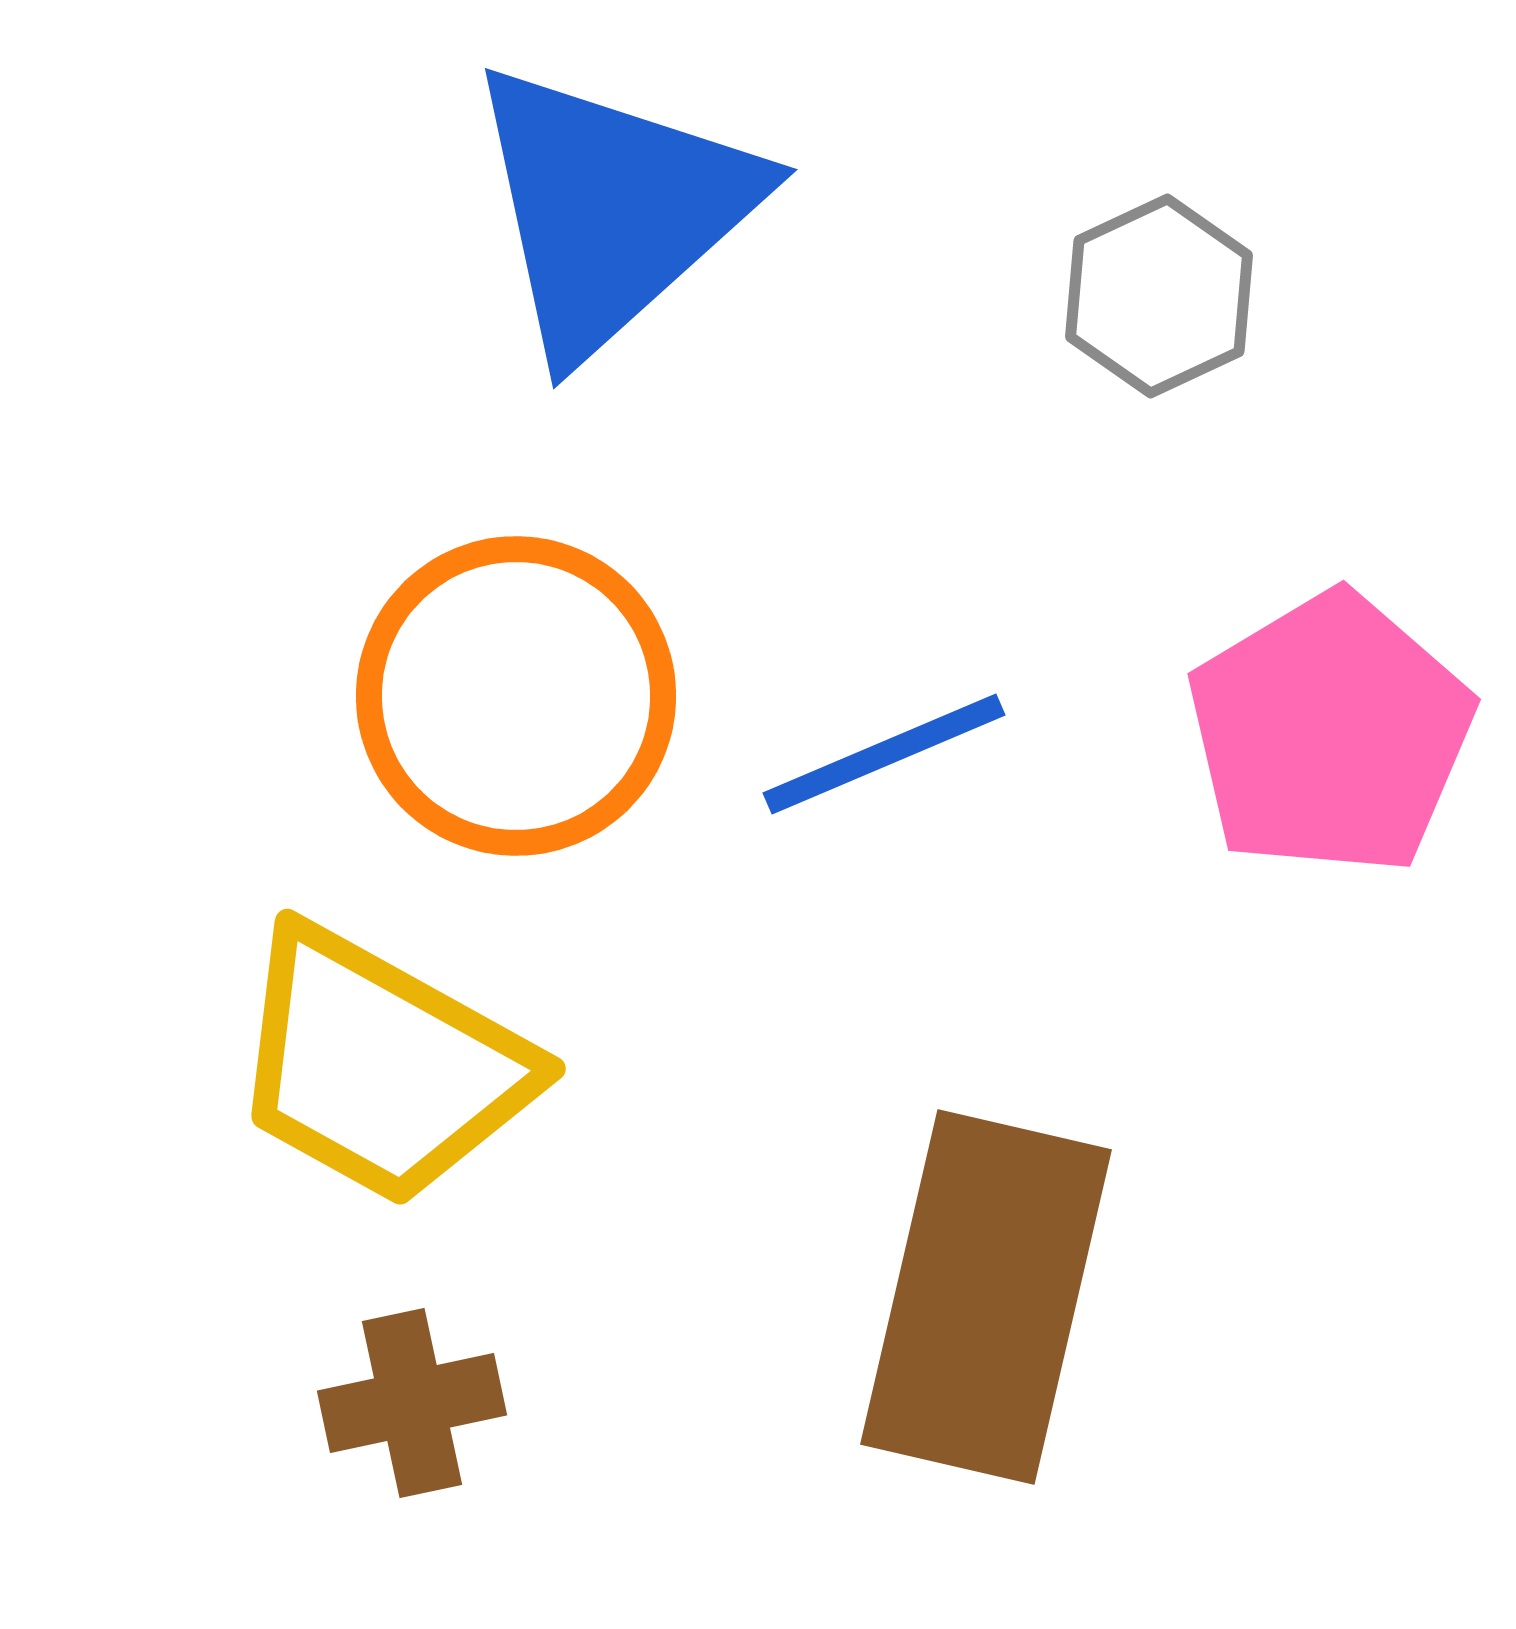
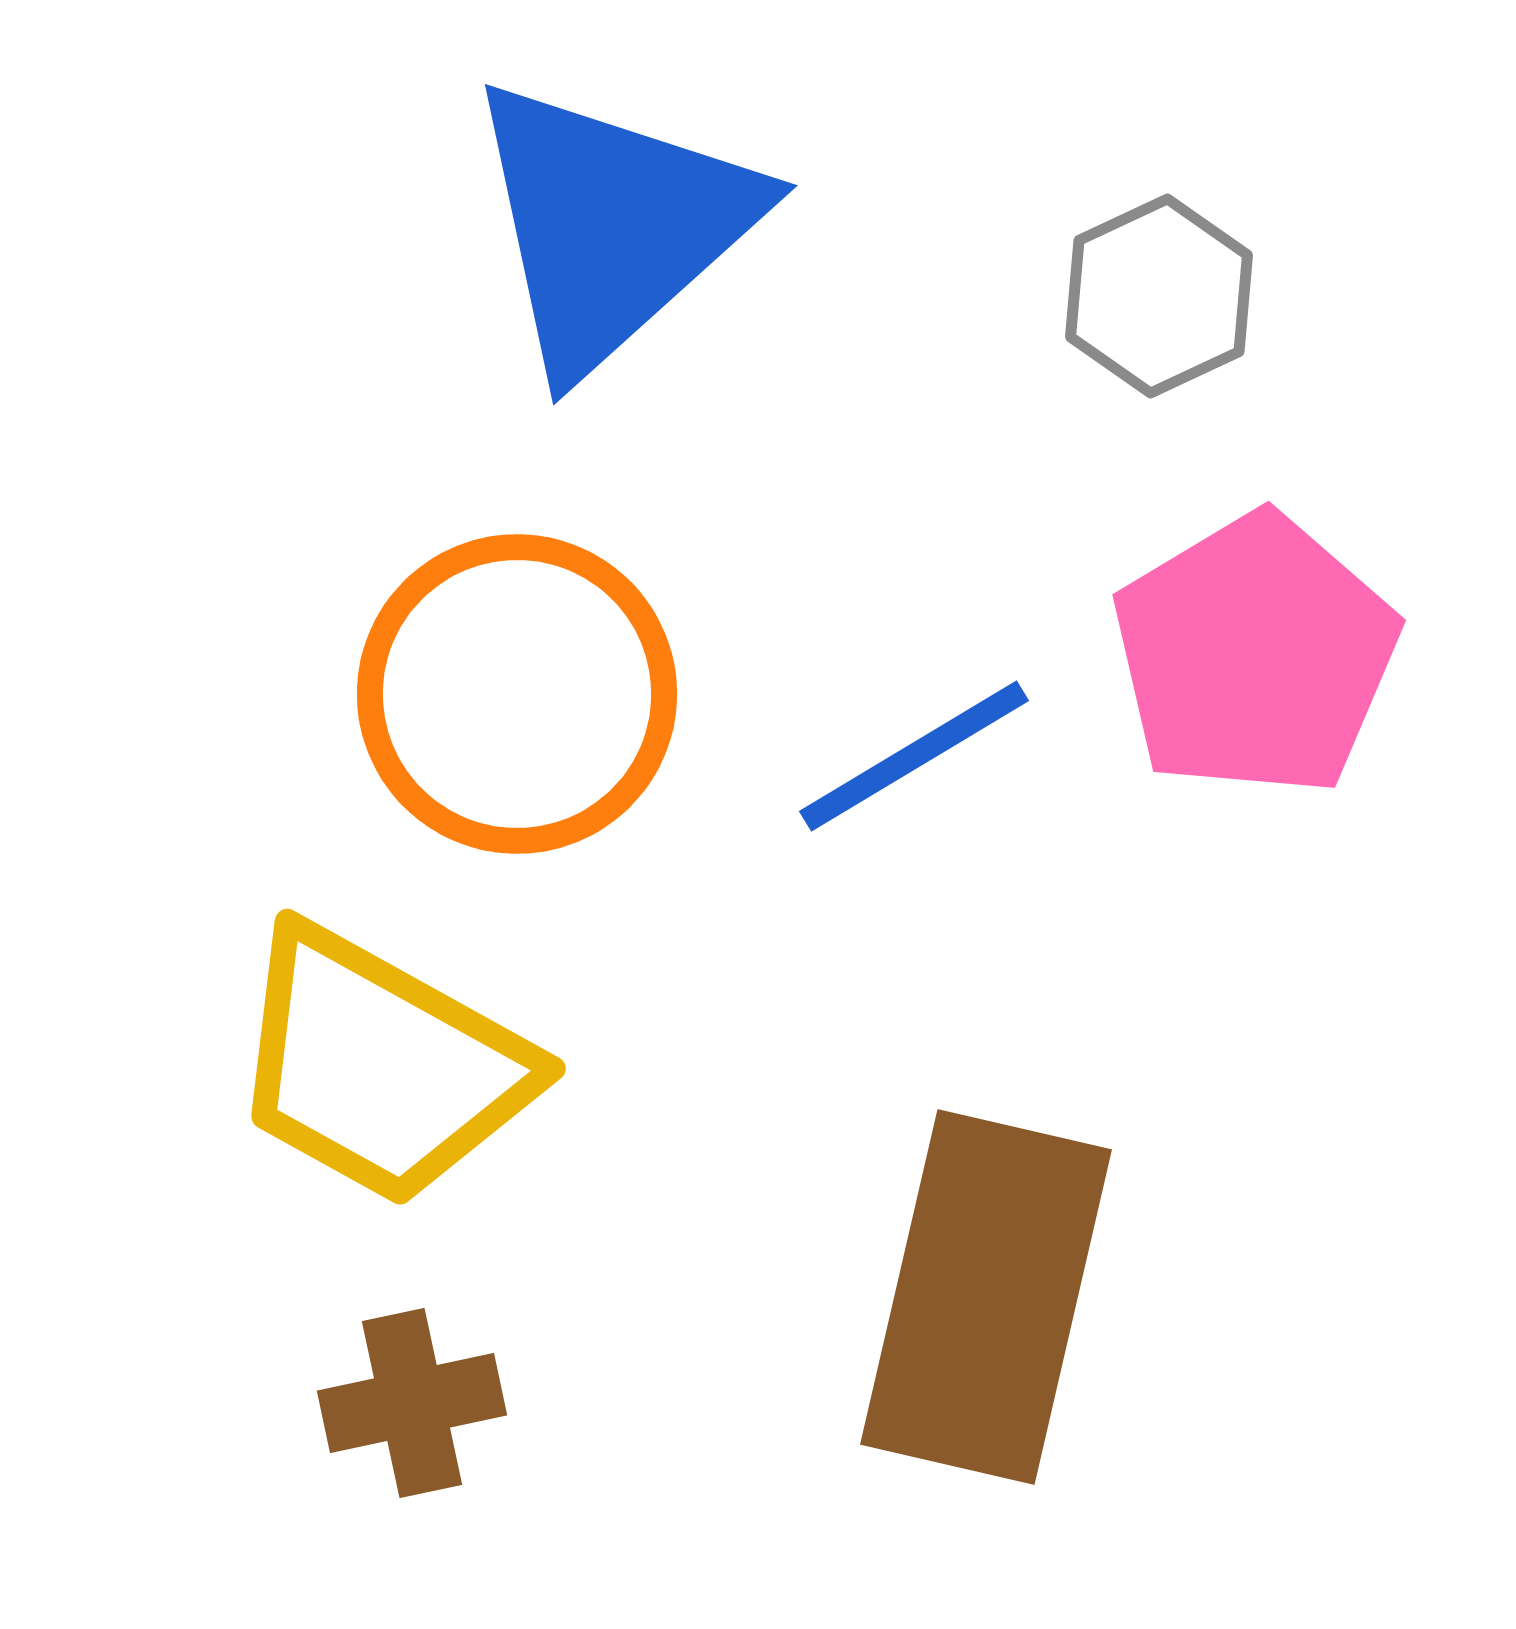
blue triangle: moved 16 px down
orange circle: moved 1 px right, 2 px up
pink pentagon: moved 75 px left, 79 px up
blue line: moved 30 px right, 2 px down; rotated 8 degrees counterclockwise
